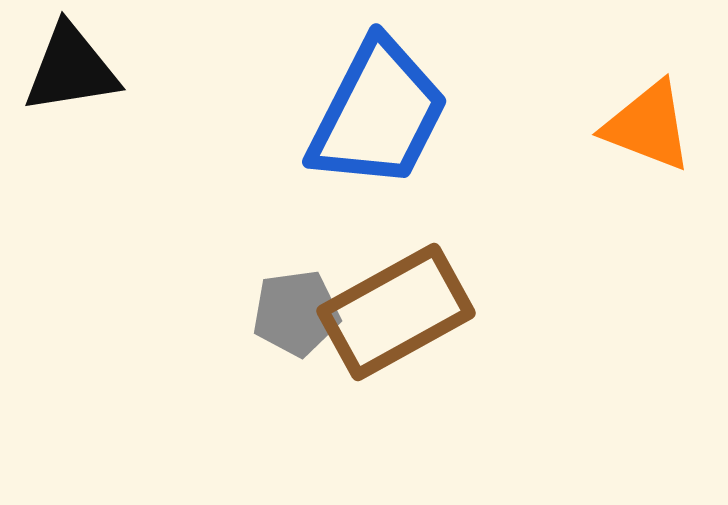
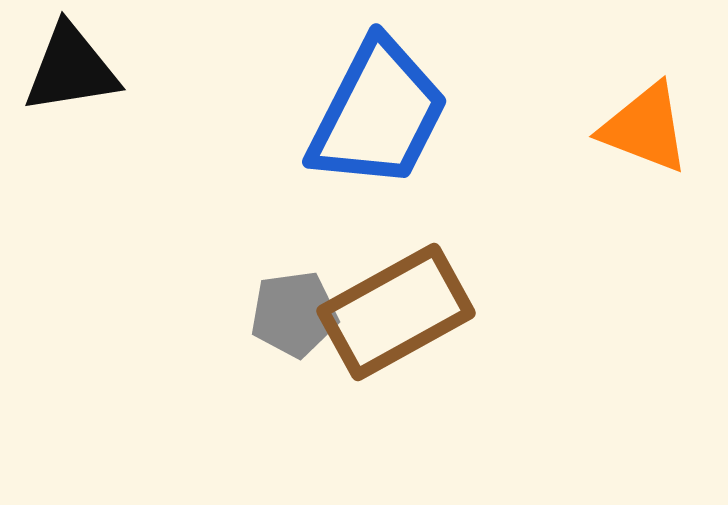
orange triangle: moved 3 px left, 2 px down
gray pentagon: moved 2 px left, 1 px down
